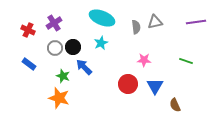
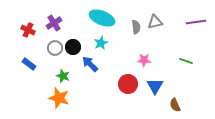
blue arrow: moved 6 px right, 3 px up
